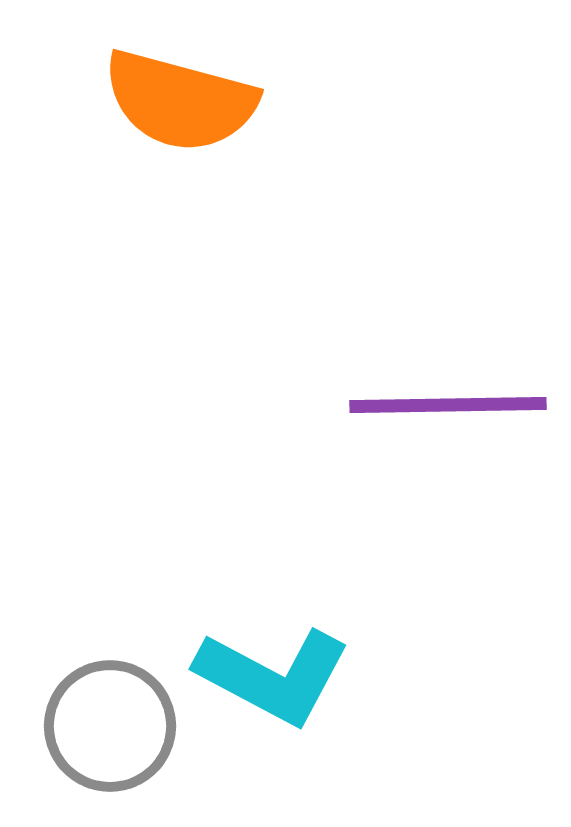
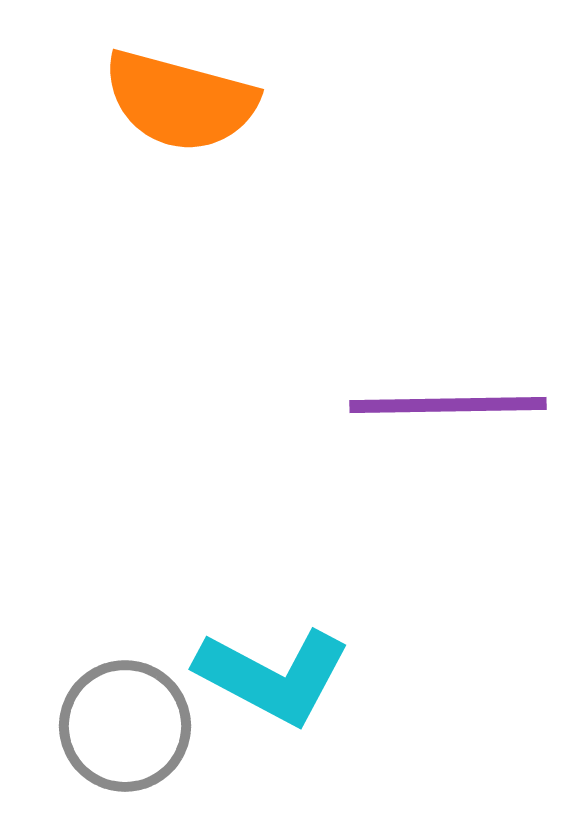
gray circle: moved 15 px right
